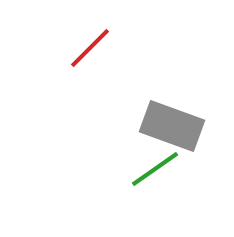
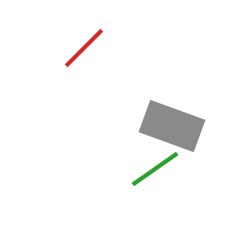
red line: moved 6 px left
